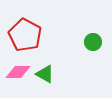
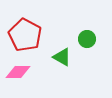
green circle: moved 6 px left, 3 px up
green triangle: moved 17 px right, 17 px up
